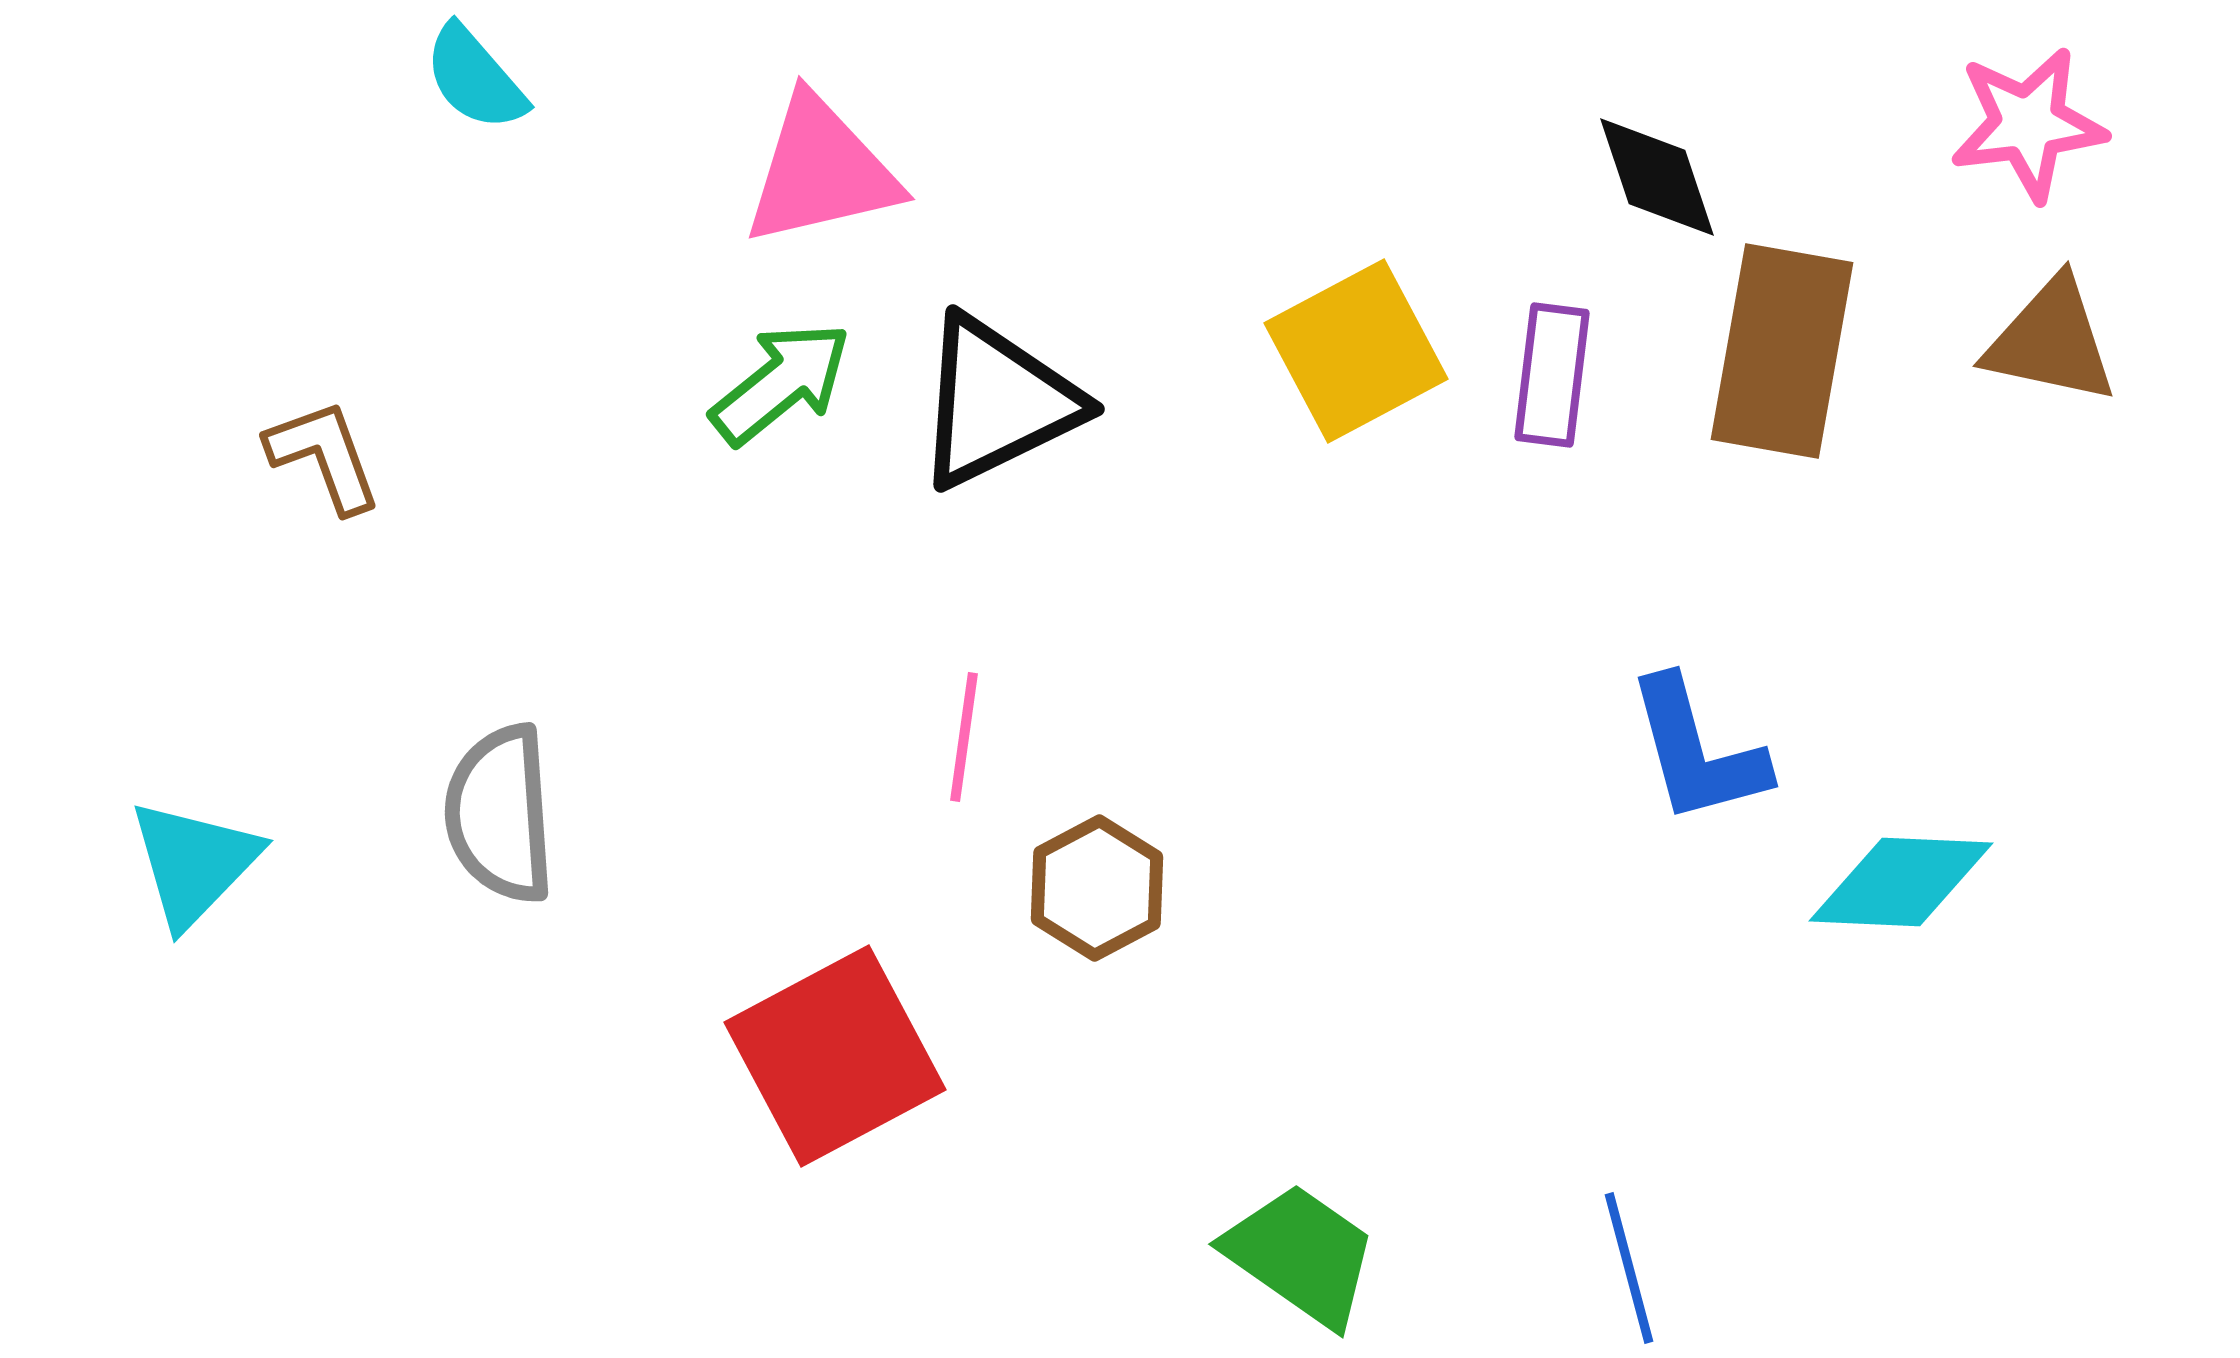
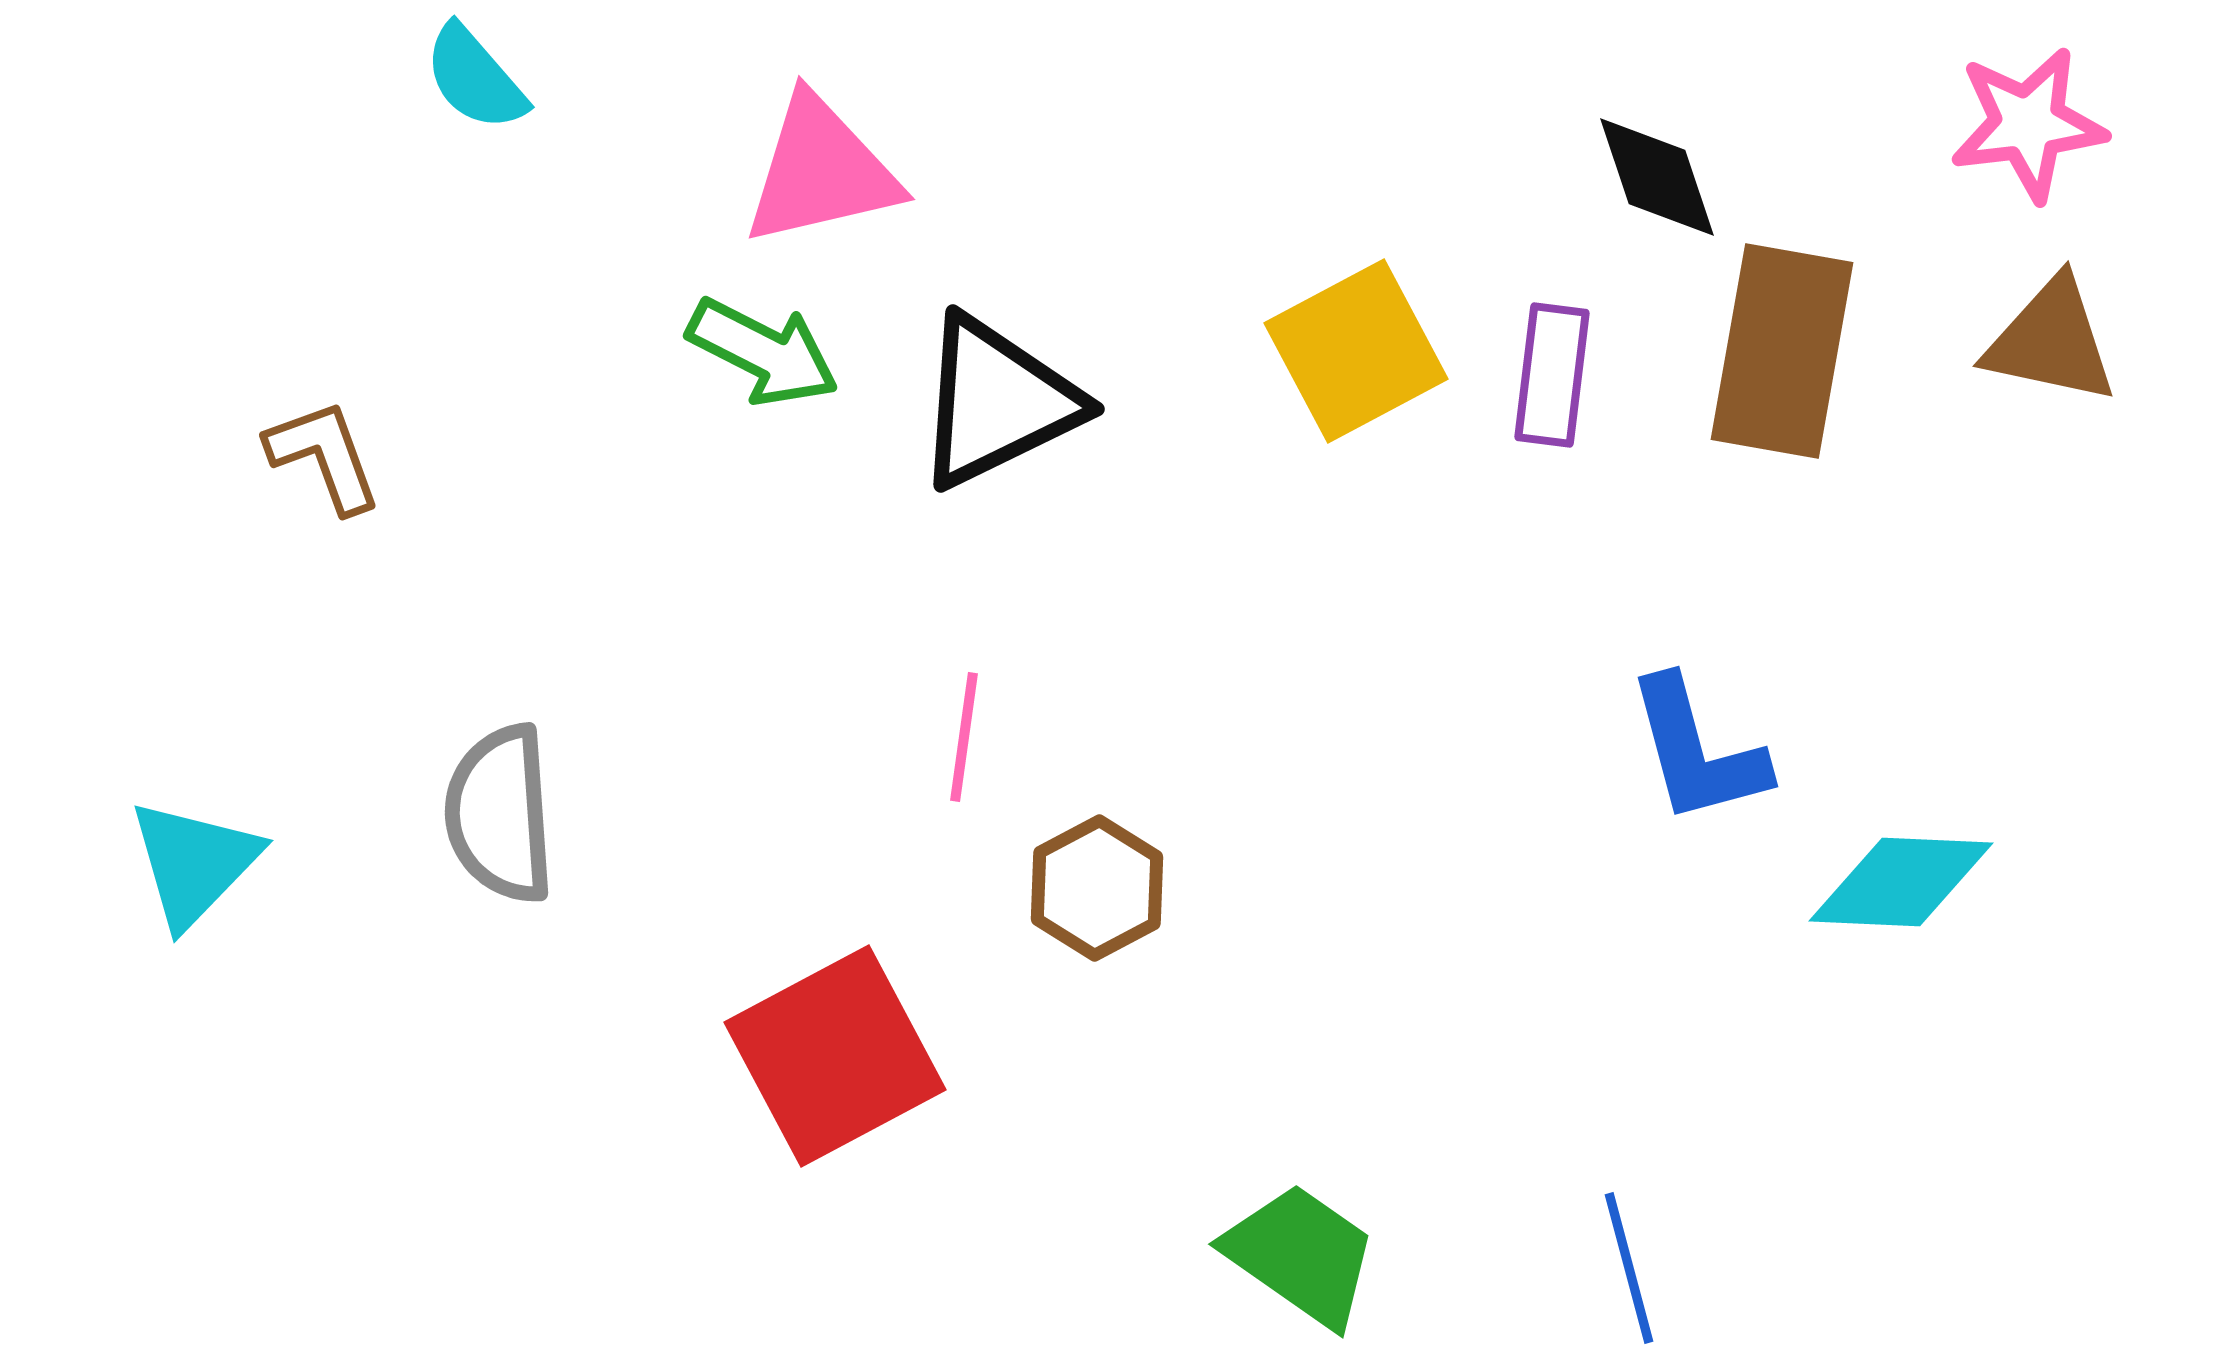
green arrow: moved 18 px left, 31 px up; rotated 66 degrees clockwise
